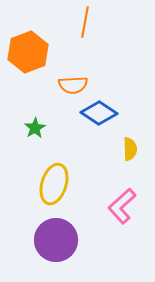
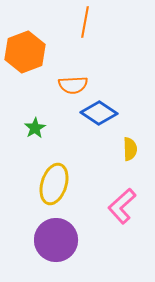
orange hexagon: moved 3 px left
